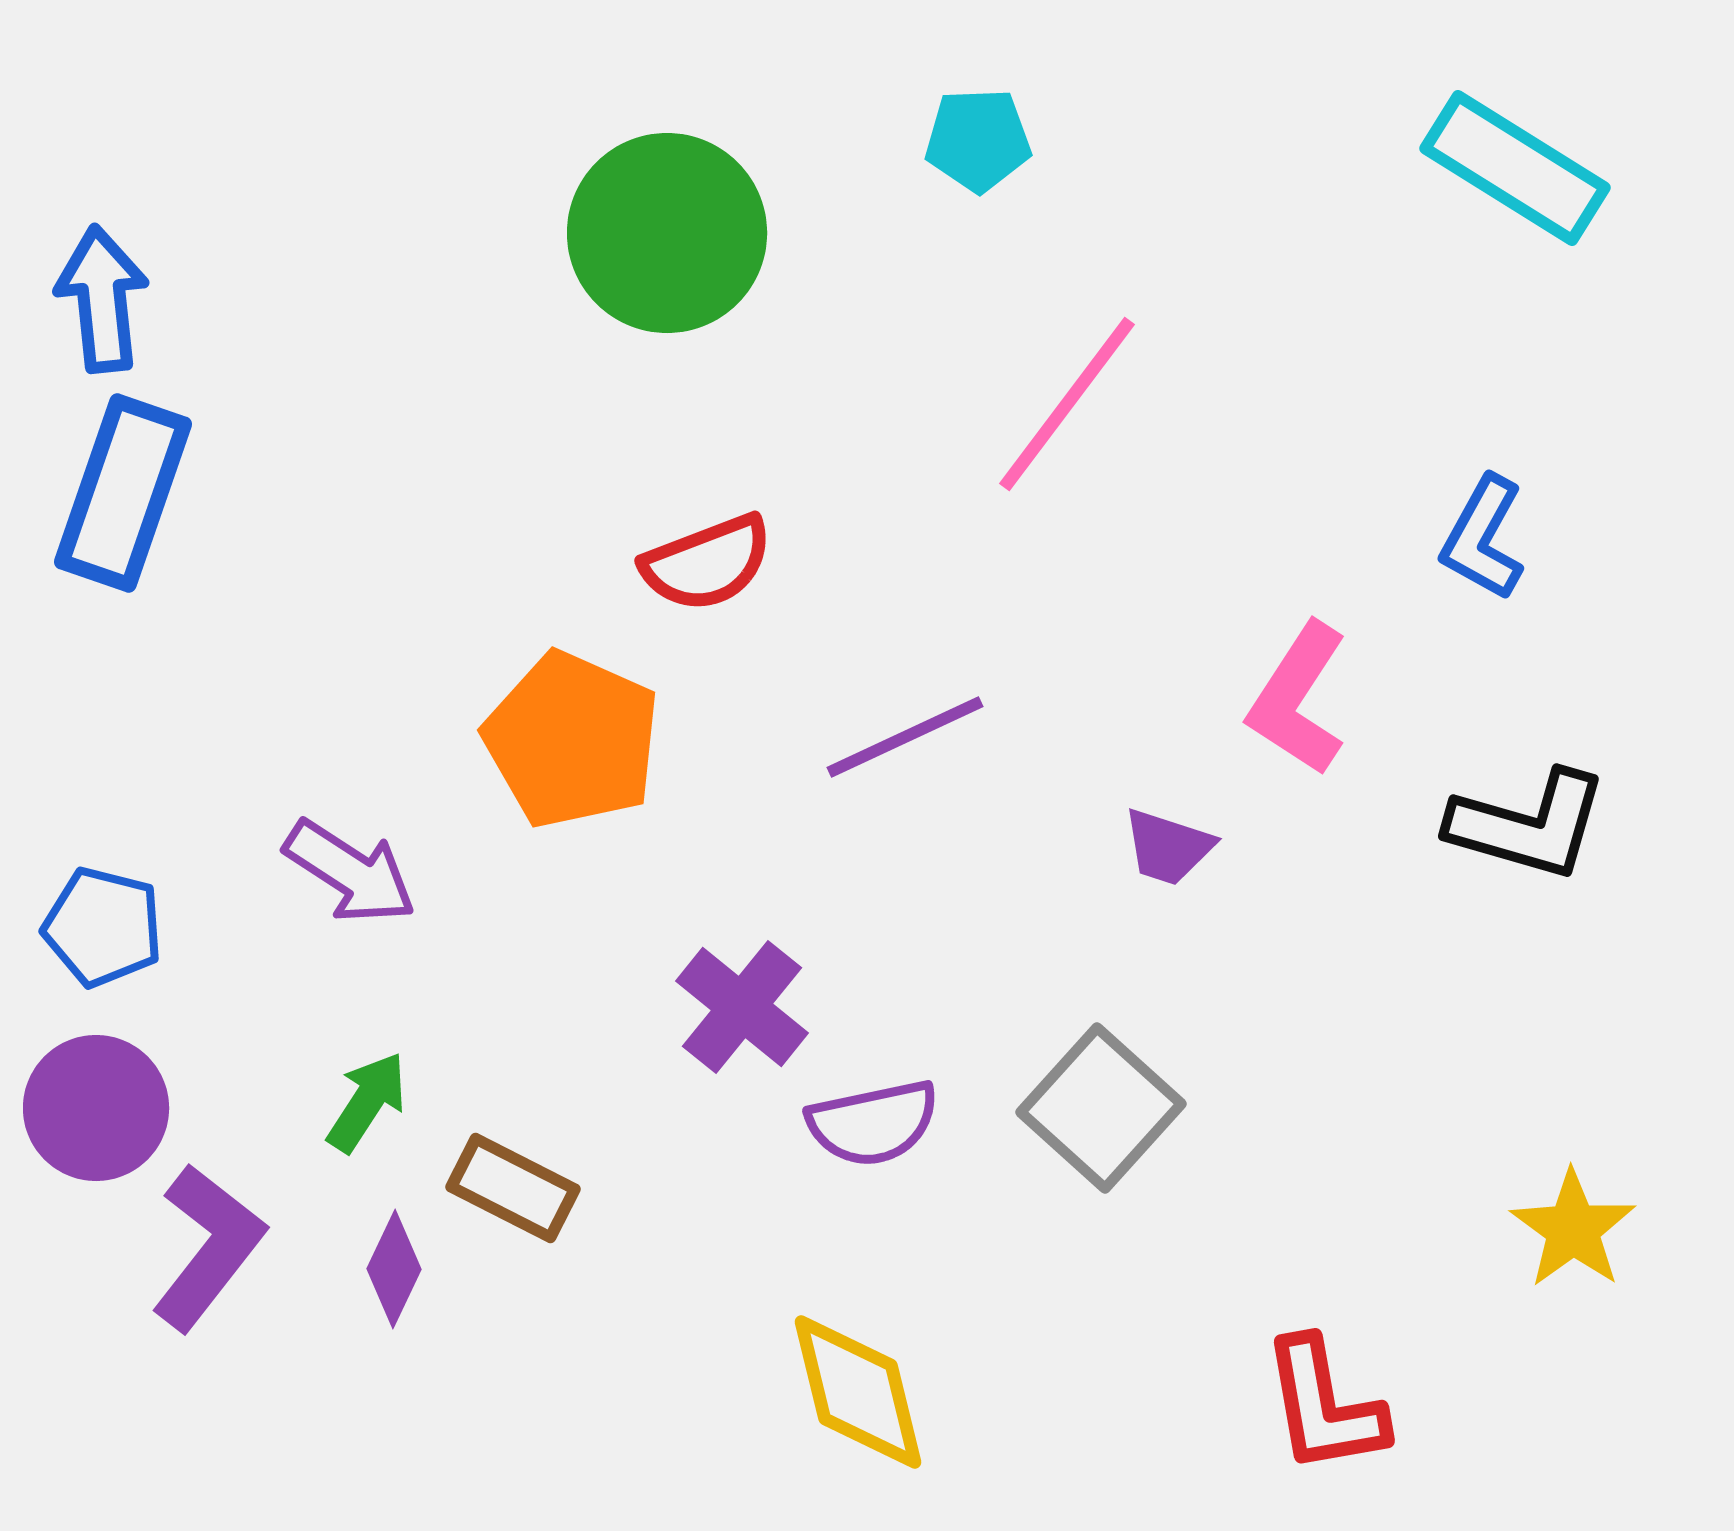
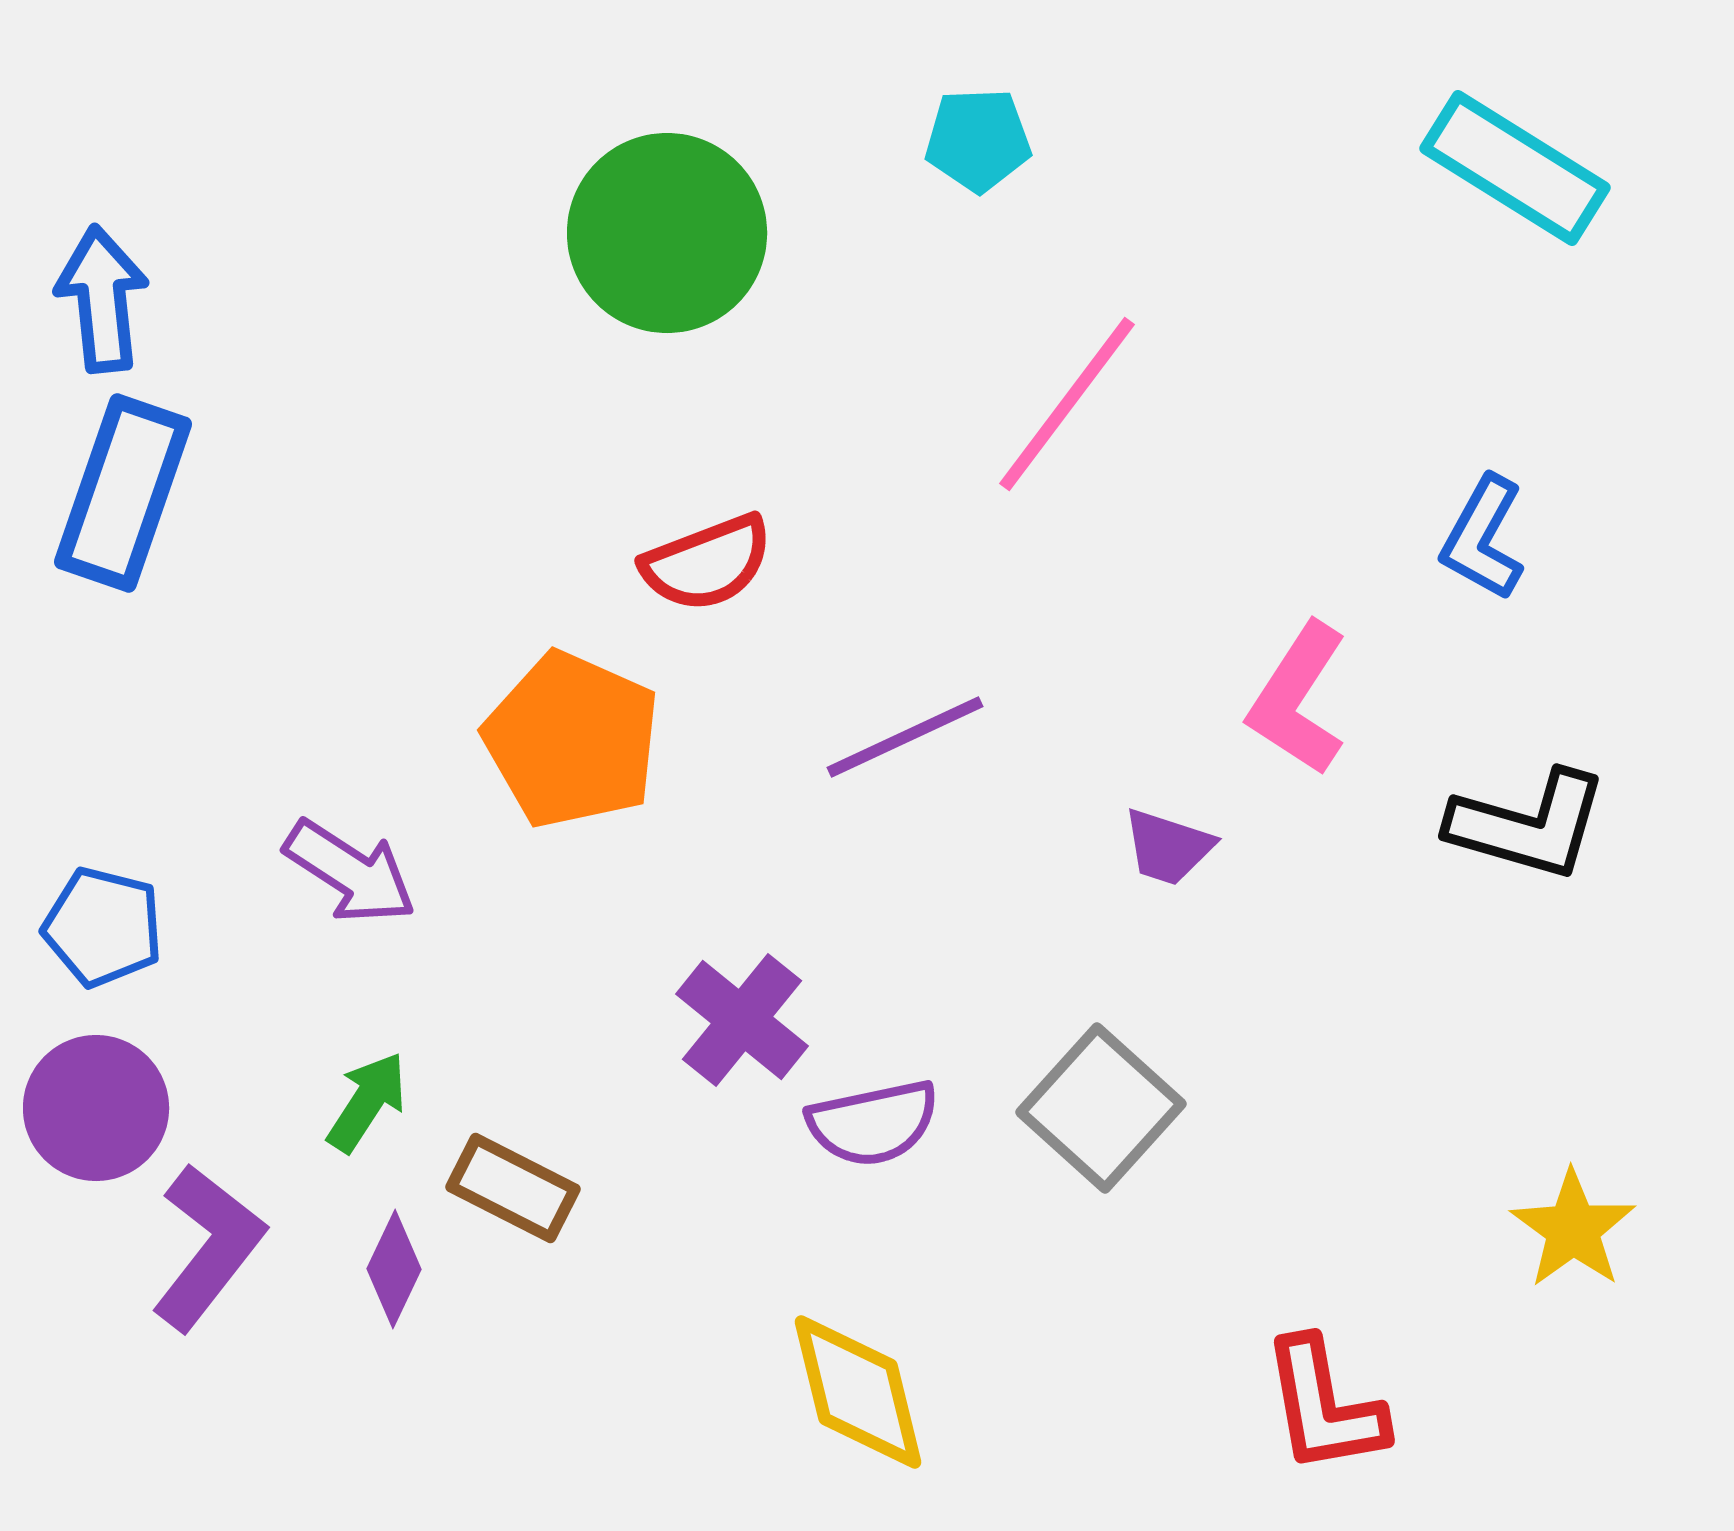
purple cross: moved 13 px down
